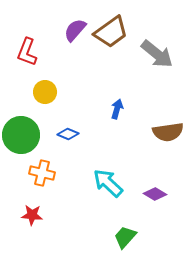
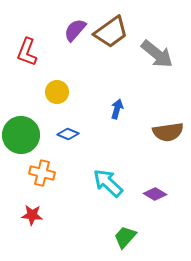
yellow circle: moved 12 px right
